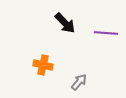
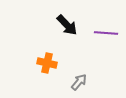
black arrow: moved 2 px right, 2 px down
orange cross: moved 4 px right, 2 px up
